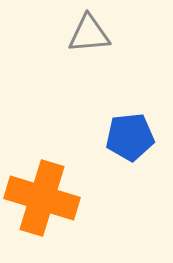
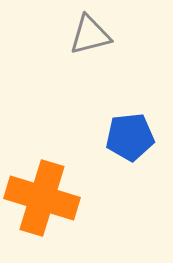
gray triangle: moved 1 px right, 1 px down; rotated 9 degrees counterclockwise
